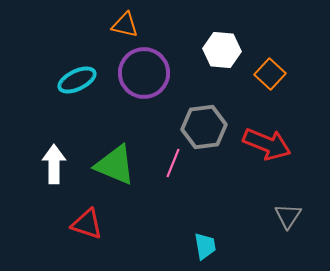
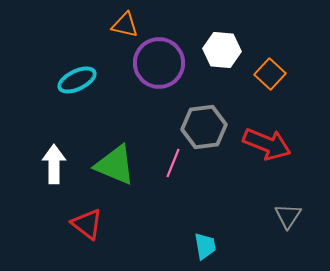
purple circle: moved 15 px right, 10 px up
red triangle: rotated 20 degrees clockwise
